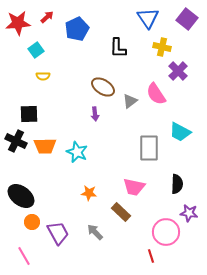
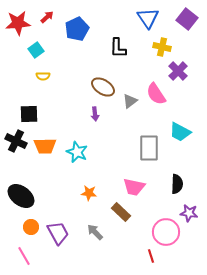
orange circle: moved 1 px left, 5 px down
